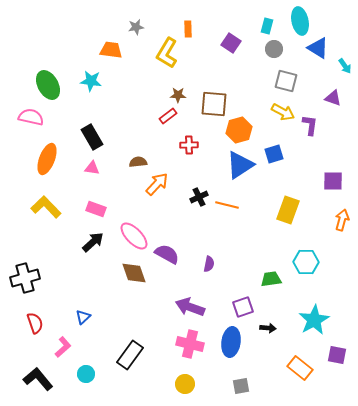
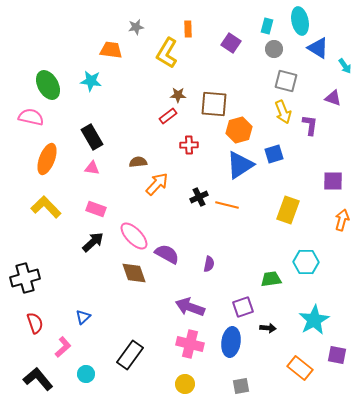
yellow arrow at (283, 112): rotated 40 degrees clockwise
